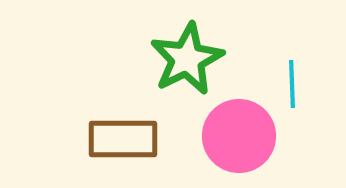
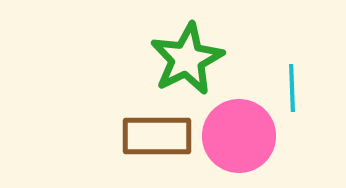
cyan line: moved 4 px down
brown rectangle: moved 34 px right, 3 px up
